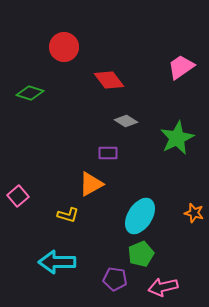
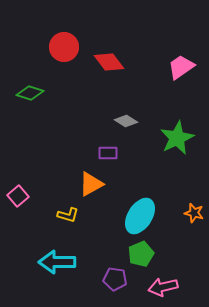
red diamond: moved 18 px up
